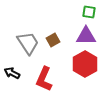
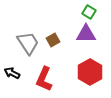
green square: rotated 24 degrees clockwise
purple triangle: moved 2 px up
red hexagon: moved 5 px right, 8 px down
